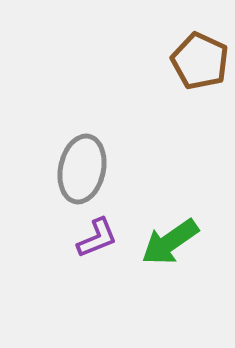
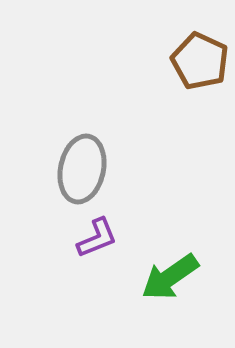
green arrow: moved 35 px down
